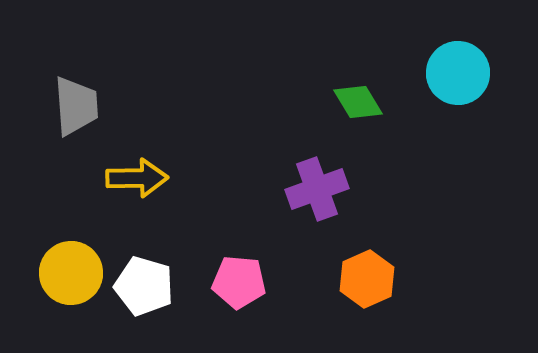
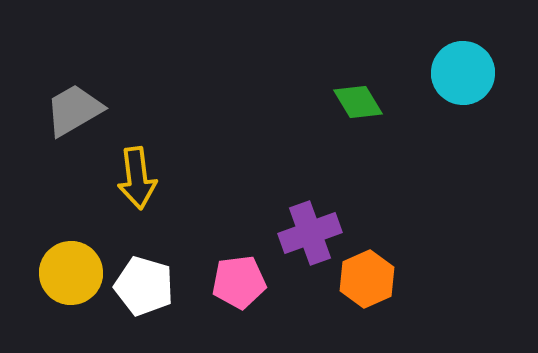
cyan circle: moved 5 px right
gray trapezoid: moved 2 px left, 4 px down; rotated 116 degrees counterclockwise
yellow arrow: rotated 84 degrees clockwise
purple cross: moved 7 px left, 44 px down
pink pentagon: rotated 12 degrees counterclockwise
